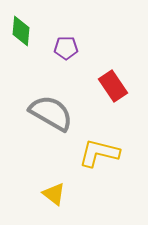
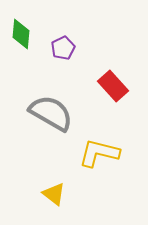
green diamond: moved 3 px down
purple pentagon: moved 3 px left; rotated 25 degrees counterclockwise
red rectangle: rotated 8 degrees counterclockwise
